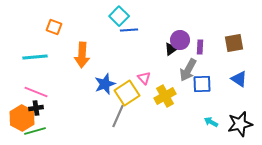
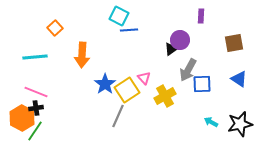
cyan square: rotated 18 degrees counterclockwise
orange square: moved 1 px right, 1 px down; rotated 28 degrees clockwise
purple rectangle: moved 1 px right, 31 px up
blue star: rotated 15 degrees counterclockwise
yellow square: moved 3 px up
green line: rotated 40 degrees counterclockwise
